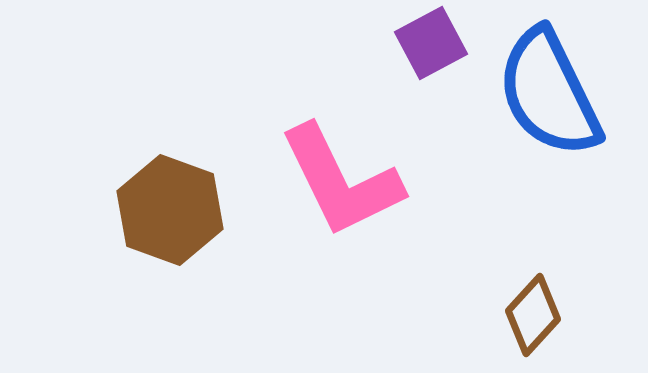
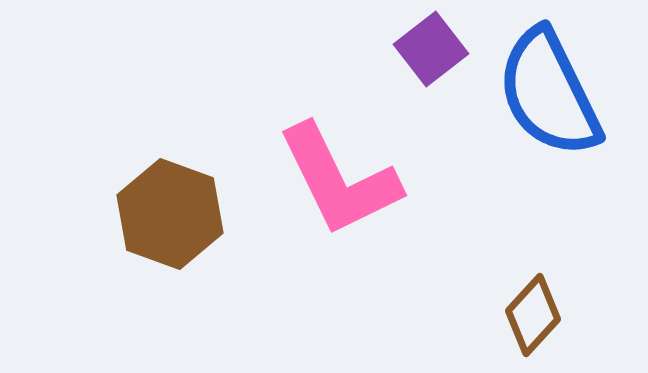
purple square: moved 6 px down; rotated 10 degrees counterclockwise
pink L-shape: moved 2 px left, 1 px up
brown hexagon: moved 4 px down
